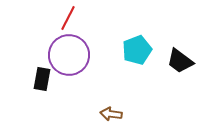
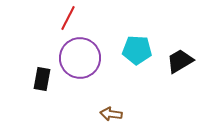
cyan pentagon: rotated 24 degrees clockwise
purple circle: moved 11 px right, 3 px down
black trapezoid: rotated 112 degrees clockwise
